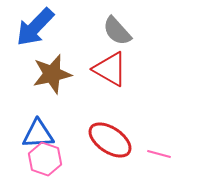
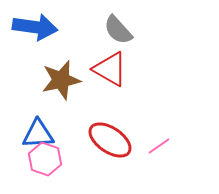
blue arrow: rotated 126 degrees counterclockwise
gray semicircle: moved 1 px right, 1 px up
brown star: moved 9 px right, 6 px down
pink line: moved 8 px up; rotated 50 degrees counterclockwise
